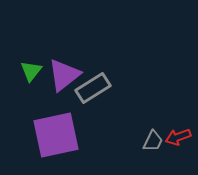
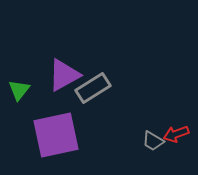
green triangle: moved 12 px left, 19 px down
purple triangle: rotated 9 degrees clockwise
red arrow: moved 2 px left, 3 px up
gray trapezoid: rotated 95 degrees clockwise
